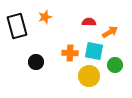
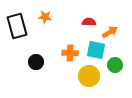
orange star: rotated 24 degrees clockwise
cyan square: moved 2 px right, 1 px up
